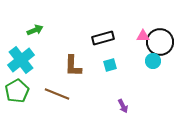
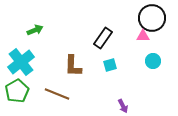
black rectangle: rotated 40 degrees counterclockwise
black circle: moved 8 px left, 24 px up
cyan cross: moved 2 px down
